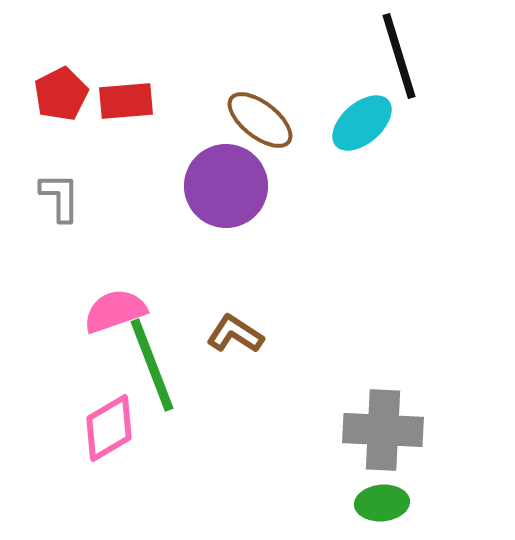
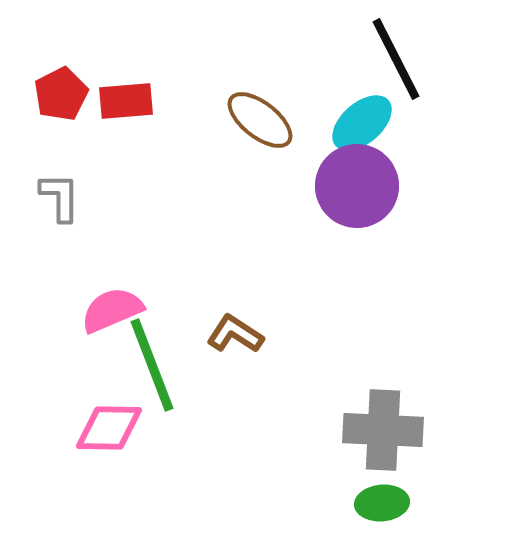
black line: moved 3 px left, 3 px down; rotated 10 degrees counterclockwise
purple circle: moved 131 px right
pink semicircle: moved 3 px left, 1 px up; rotated 4 degrees counterclockwise
pink diamond: rotated 32 degrees clockwise
